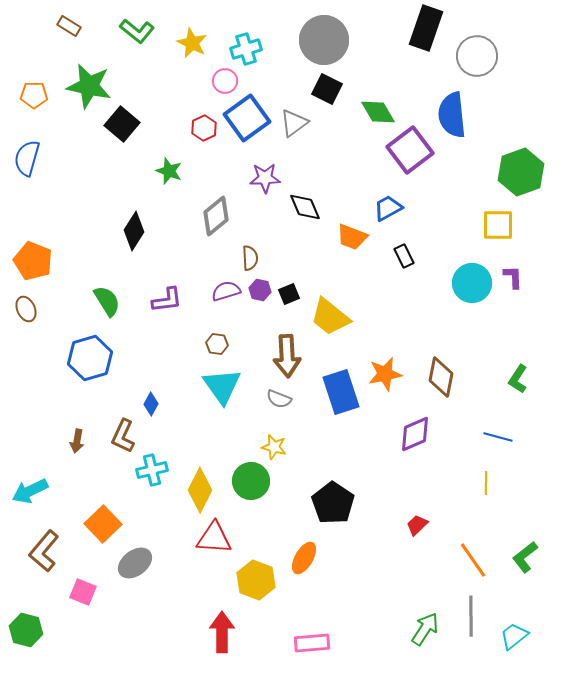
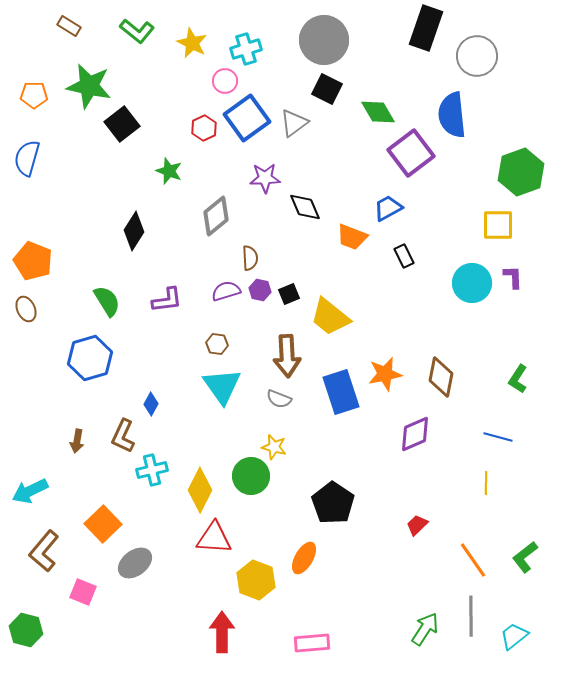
black square at (122, 124): rotated 12 degrees clockwise
purple square at (410, 150): moved 1 px right, 3 px down
green circle at (251, 481): moved 5 px up
